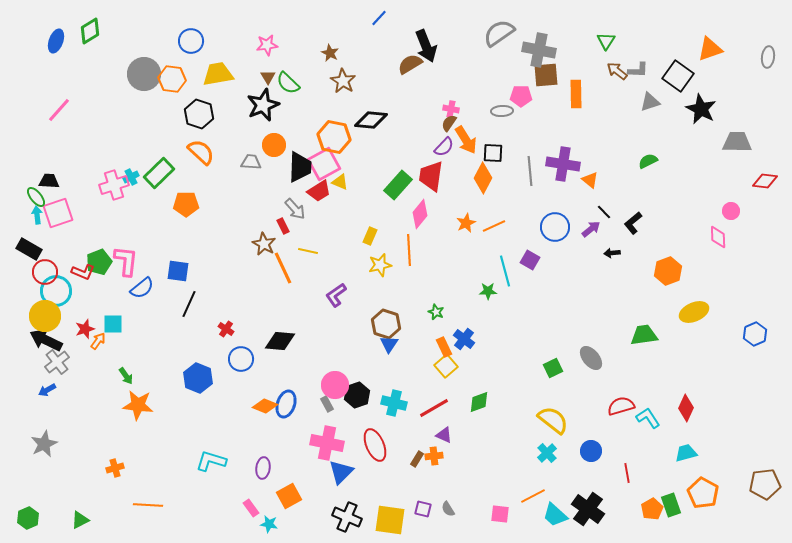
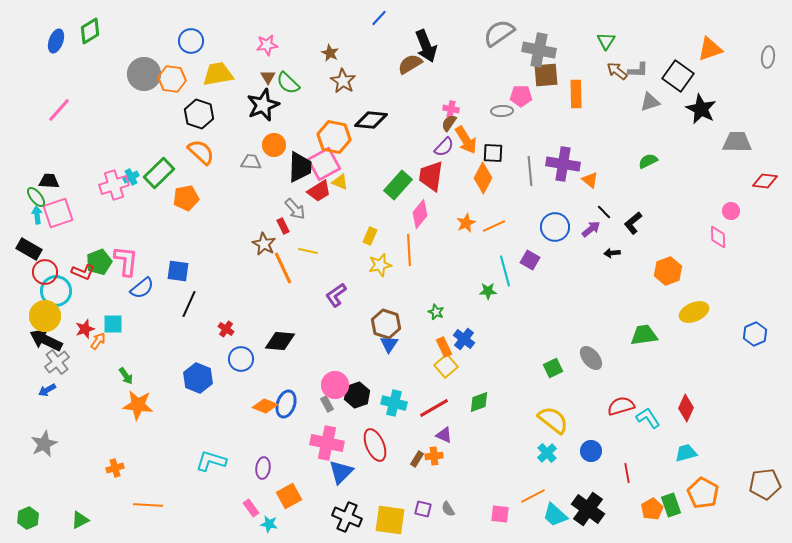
orange pentagon at (186, 204): moved 6 px up; rotated 10 degrees counterclockwise
